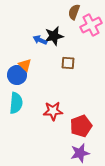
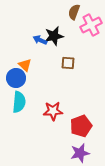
blue circle: moved 1 px left, 3 px down
cyan semicircle: moved 3 px right, 1 px up
